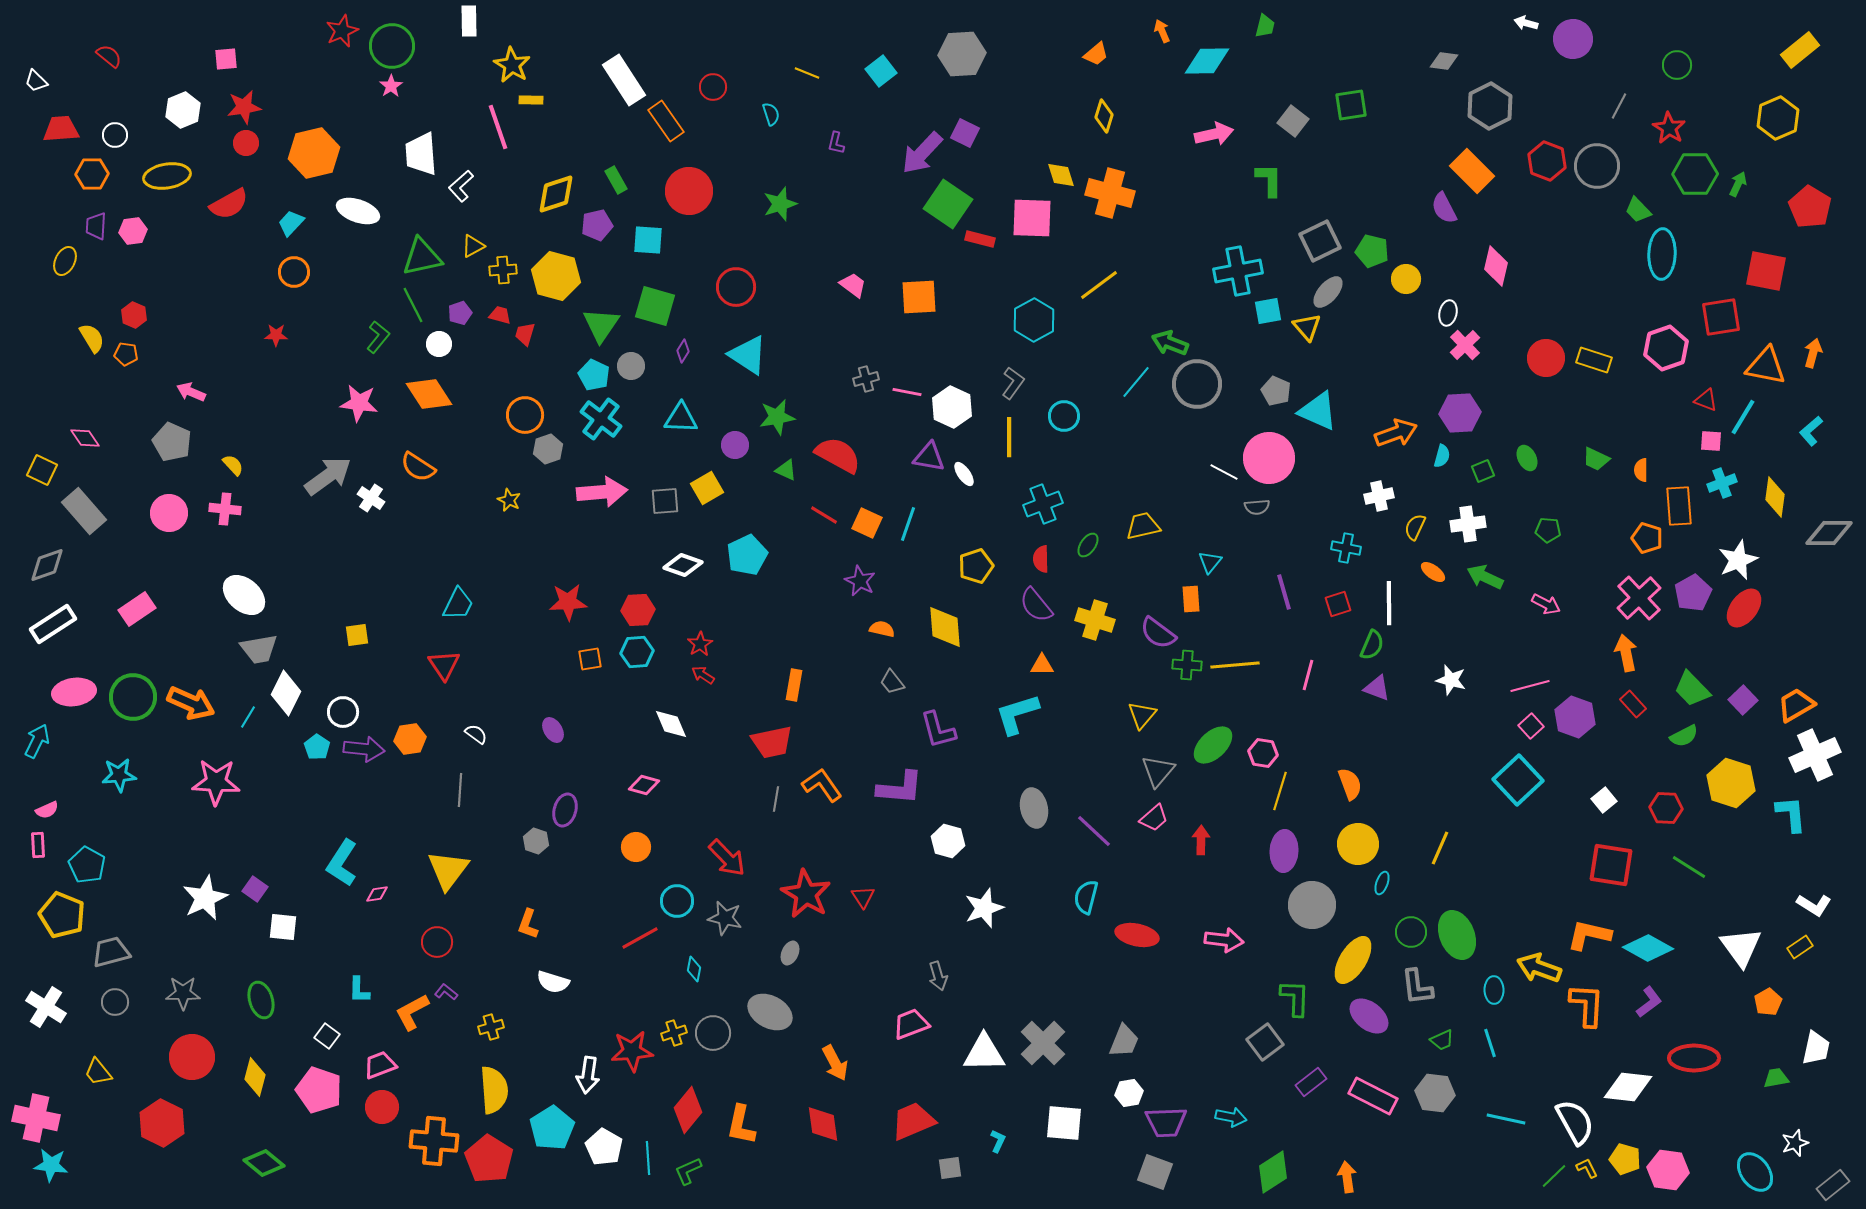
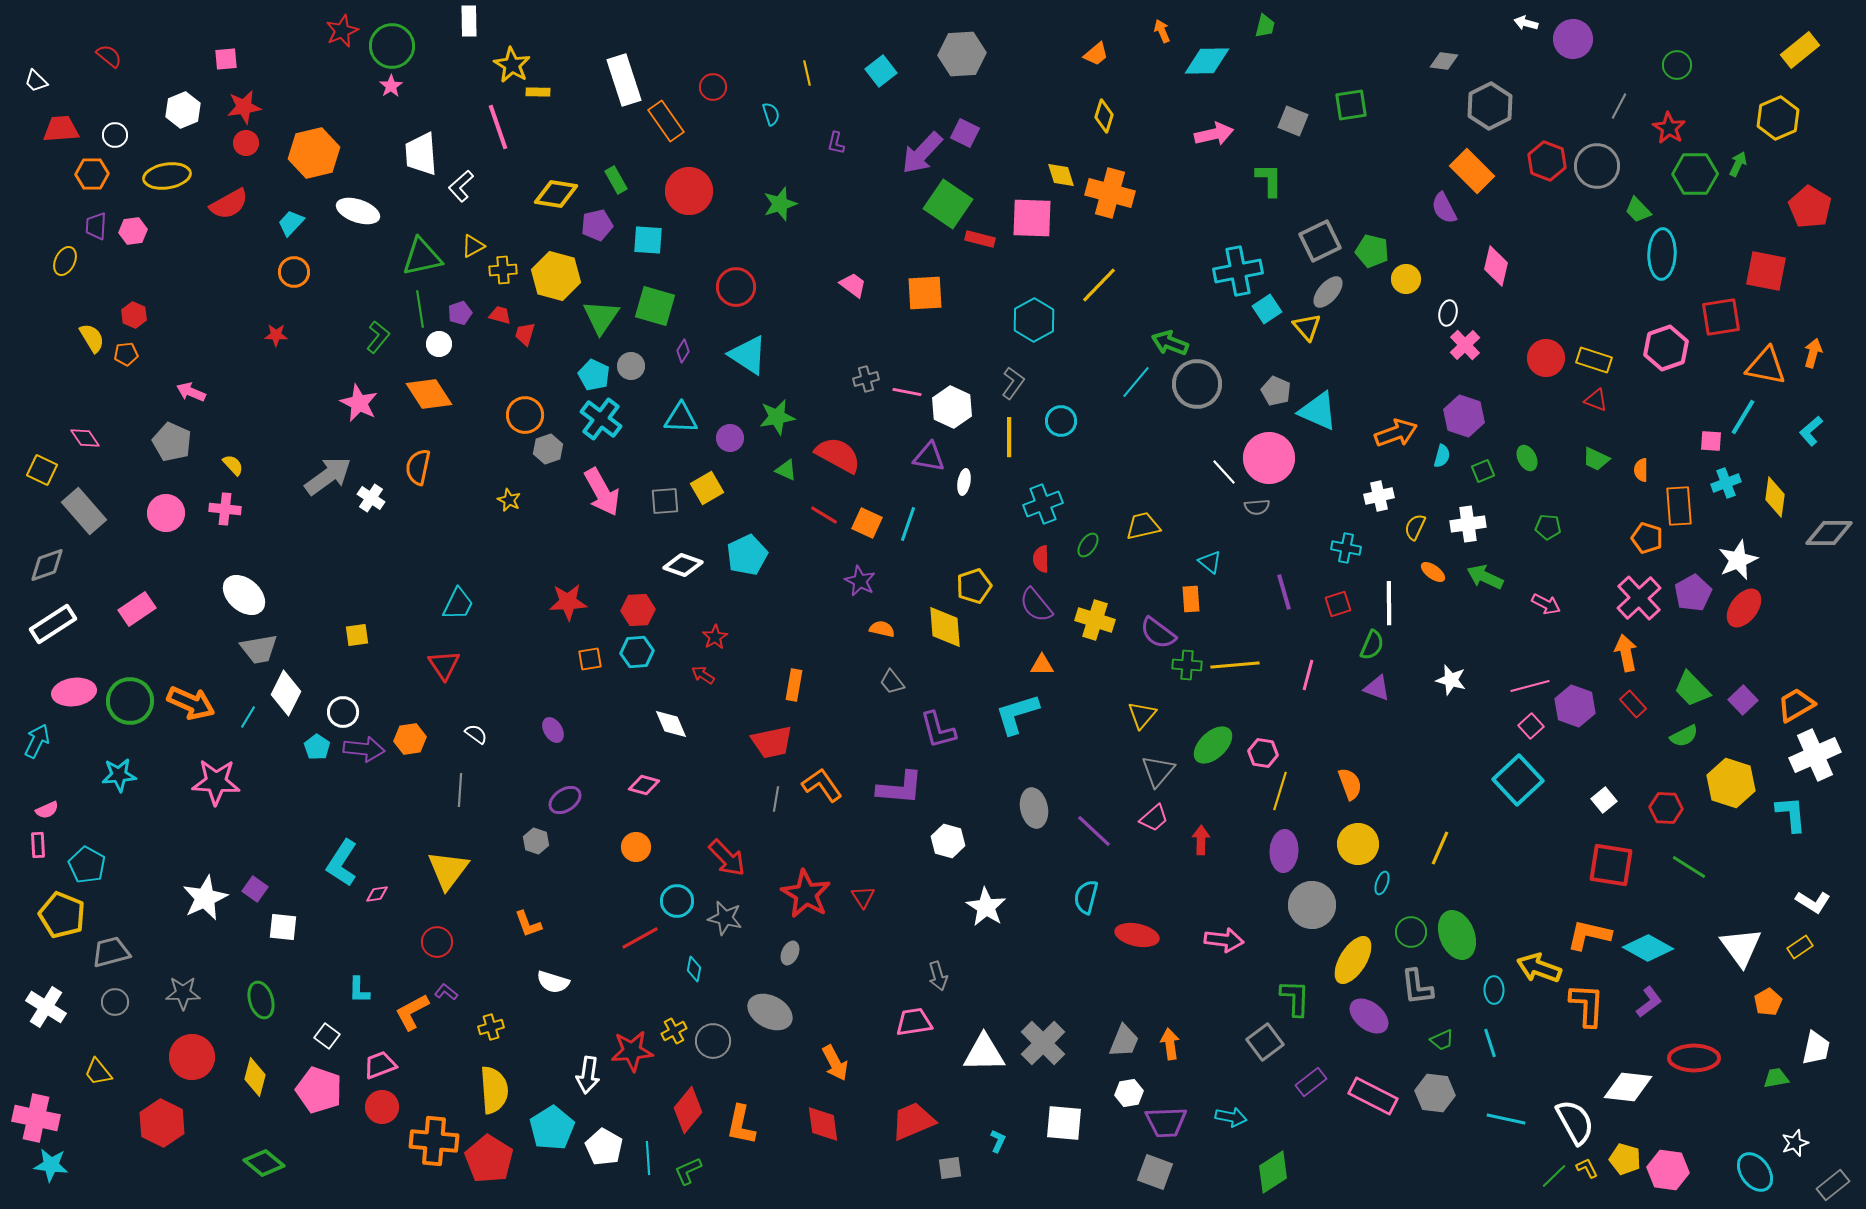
yellow line at (807, 73): rotated 55 degrees clockwise
white rectangle at (624, 80): rotated 15 degrees clockwise
yellow rectangle at (531, 100): moved 7 px right, 8 px up
gray square at (1293, 121): rotated 16 degrees counterclockwise
green arrow at (1738, 184): moved 20 px up
yellow diamond at (556, 194): rotated 27 degrees clockwise
yellow line at (1099, 285): rotated 9 degrees counterclockwise
orange square at (919, 297): moved 6 px right, 4 px up
green line at (413, 305): moved 7 px right, 4 px down; rotated 18 degrees clockwise
cyan square at (1268, 311): moved 1 px left, 2 px up; rotated 24 degrees counterclockwise
green triangle at (601, 325): moved 8 px up
orange pentagon at (126, 354): rotated 15 degrees counterclockwise
red triangle at (1706, 400): moved 110 px left
pink star at (359, 403): rotated 18 degrees clockwise
purple hexagon at (1460, 413): moved 4 px right, 3 px down; rotated 21 degrees clockwise
cyan circle at (1064, 416): moved 3 px left, 5 px down
purple circle at (735, 445): moved 5 px left, 7 px up
orange semicircle at (418, 467): rotated 69 degrees clockwise
white line at (1224, 472): rotated 20 degrees clockwise
white ellipse at (964, 474): moved 8 px down; rotated 45 degrees clockwise
cyan cross at (1722, 483): moved 4 px right
pink arrow at (602, 492): rotated 66 degrees clockwise
pink circle at (169, 513): moved 3 px left
green pentagon at (1548, 530): moved 3 px up
cyan triangle at (1210, 562): rotated 30 degrees counterclockwise
yellow pentagon at (976, 566): moved 2 px left, 20 px down
red star at (700, 644): moved 15 px right, 7 px up
green circle at (133, 697): moved 3 px left, 4 px down
purple hexagon at (1575, 717): moved 11 px up
purple ellipse at (565, 810): moved 10 px up; rotated 40 degrees clockwise
white L-shape at (1814, 905): moved 1 px left, 3 px up
white star at (984, 908): moved 2 px right, 1 px up; rotated 21 degrees counterclockwise
orange L-shape at (528, 924): rotated 40 degrees counterclockwise
pink trapezoid at (911, 1024): moved 3 px right, 2 px up; rotated 12 degrees clockwise
yellow cross at (674, 1033): moved 2 px up; rotated 10 degrees counterclockwise
gray circle at (713, 1033): moved 8 px down
orange arrow at (1347, 1177): moved 177 px left, 133 px up
